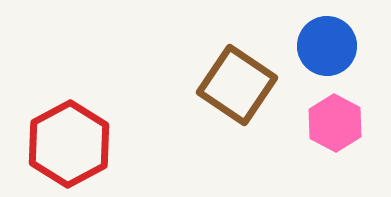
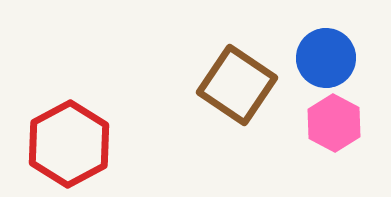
blue circle: moved 1 px left, 12 px down
pink hexagon: moved 1 px left
